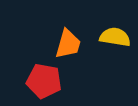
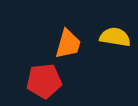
red pentagon: rotated 16 degrees counterclockwise
